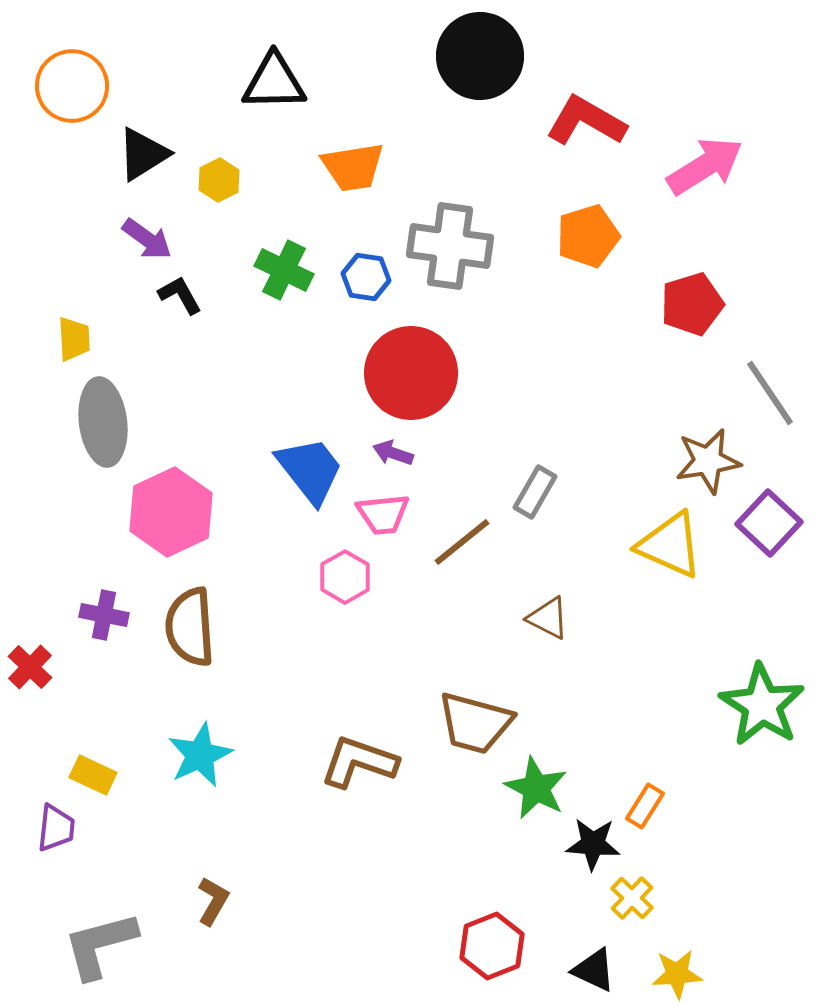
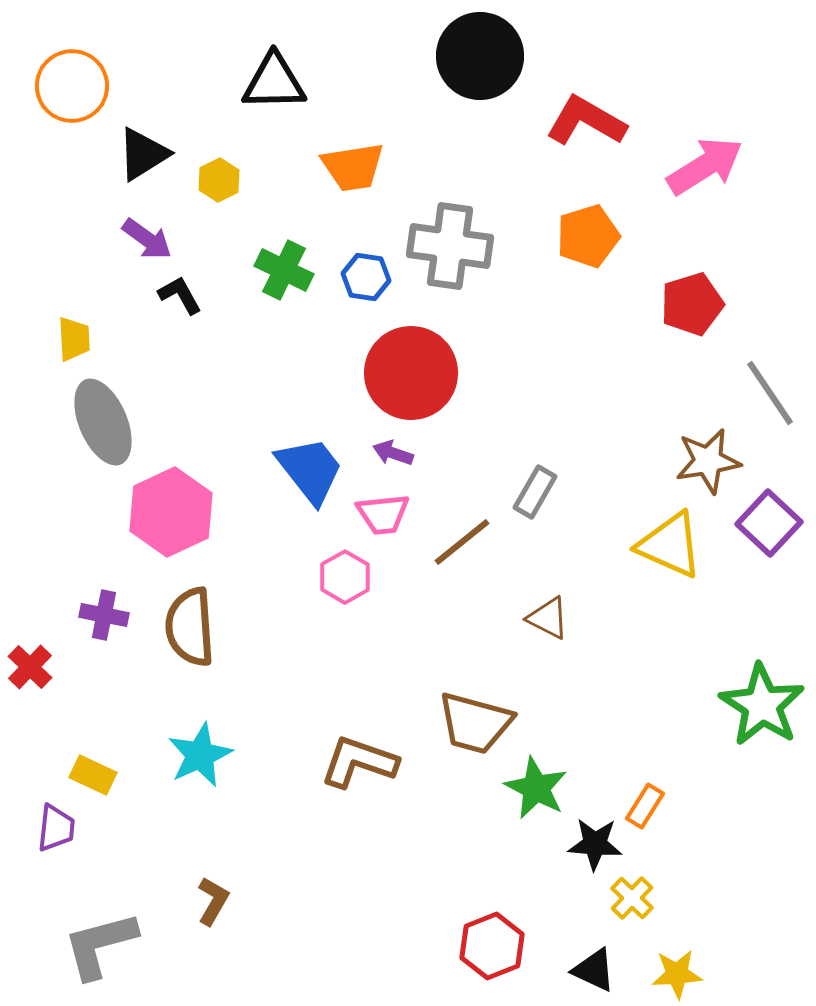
gray ellipse at (103, 422): rotated 16 degrees counterclockwise
black star at (593, 844): moved 2 px right
